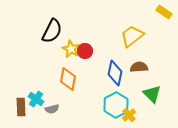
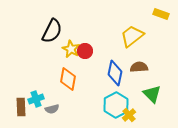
yellow rectangle: moved 3 px left, 2 px down; rotated 14 degrees counterclockwise
cyan cross: rotated 35 degrees clockwise
